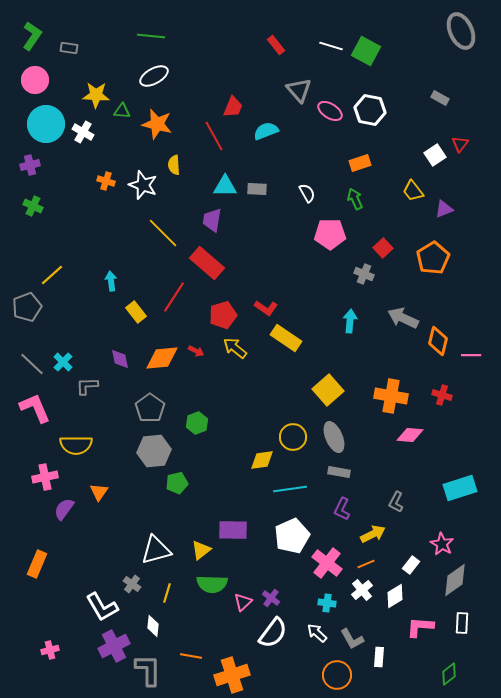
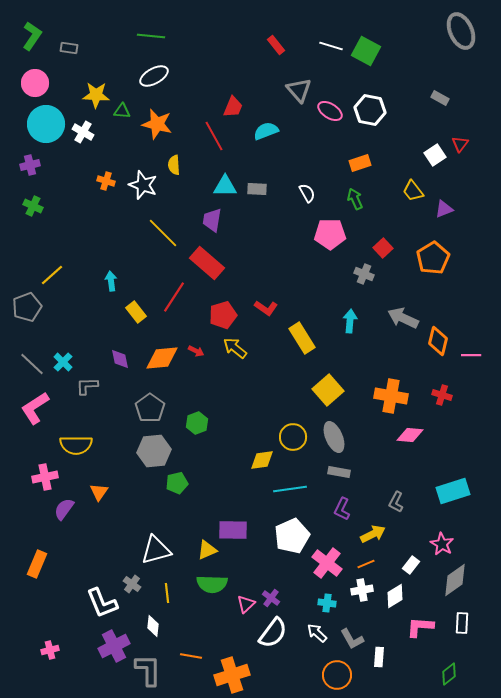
pink circle at (35, 80): moved 3 px down
yellow rectangle at (286, 338): moved 16 px right; rotated 24 degrees clockwise
pink L-shape at (35, 408): rotated 100 degrees counterclockwise
cyan rectangle at (460, 488): moved 7 px left, 3 px down
yellow triangle at (201, 550): moved 6 px right; rotated 15 degrees clockwise
white cross at (362, 590): rotated 30 degrees clockwise
yellow line at (167, 593): rotated 24 degrees counterclockwise
pink triangle at (243, 602): moved 3 px right, 2 px down
white L-shape at (102, 607): moved 4 px up; rotated 8 degrees clockwise
